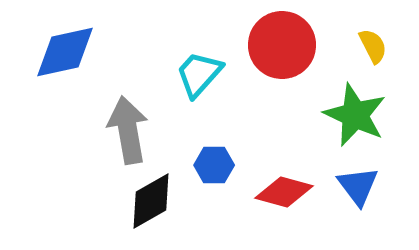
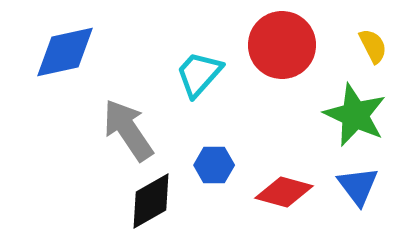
gray arrow: rotated 24 degrees counterclockwise
